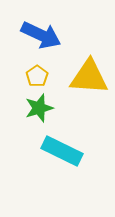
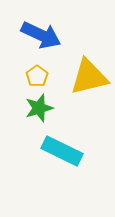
yellow triangle: rotated 18 degrees counterclockwise
